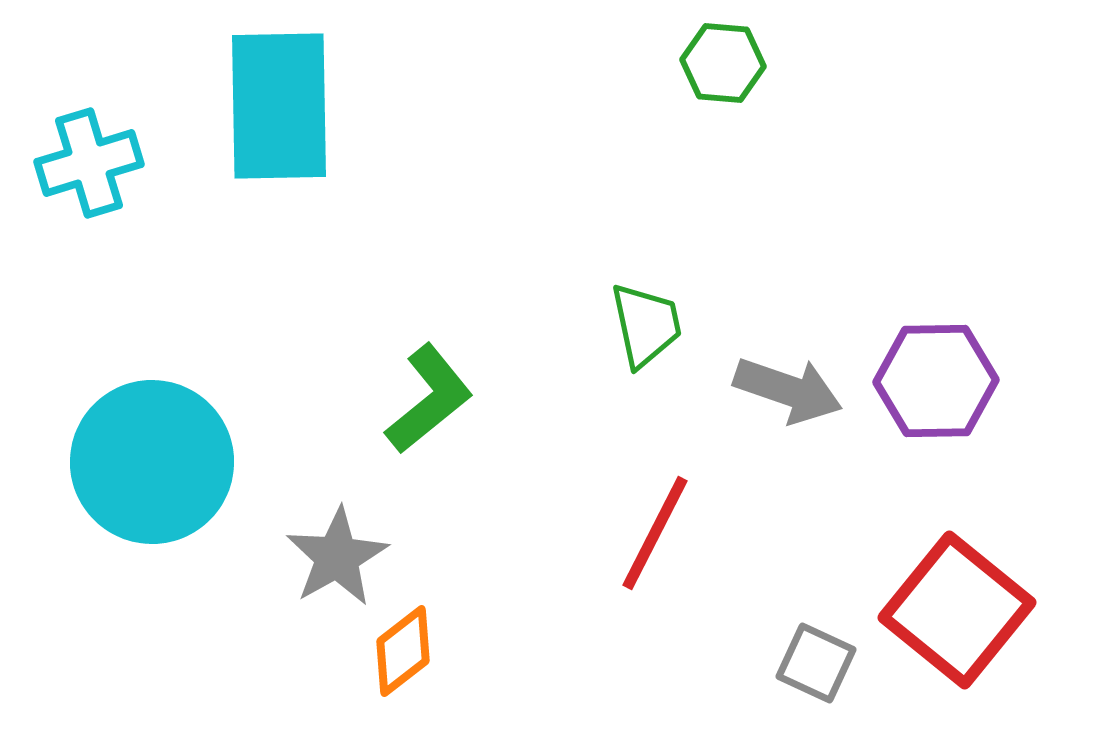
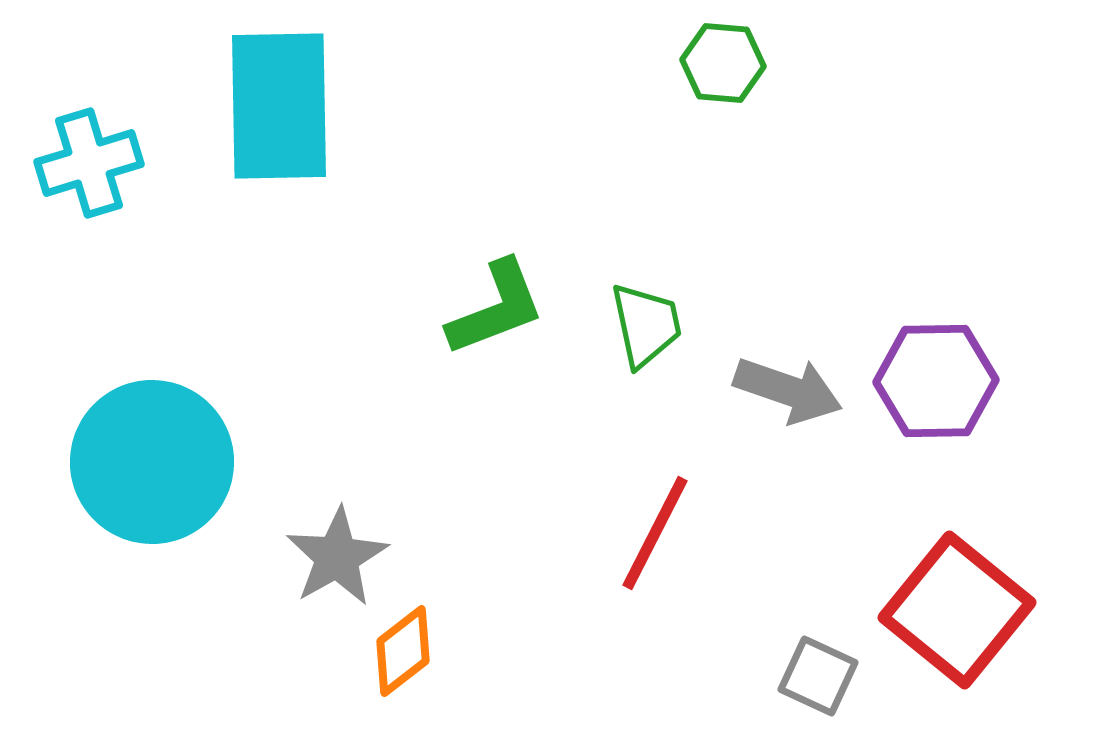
green L-shape: moved 67 px right, 91 px up; rotated 18 degrees clockwise
gray square: moved 2 px right, 13 px down
